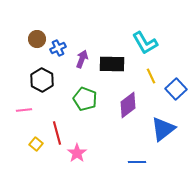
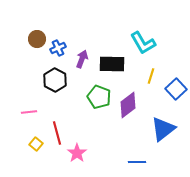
cyan L-shape: moved 2 px left
yellow line: rotated 42 degrees clockwise
black hexagon: moved 13 px right
green pentagon: moved 14 px right, 2 px up
pink line: moved 5 px right, 2 px down
